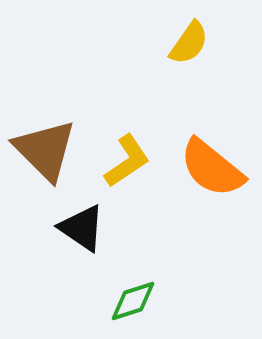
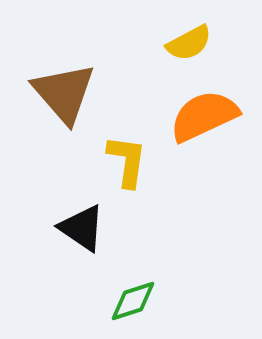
yellow semicircle: rotated 27 degrees clockwise
brown triangle: moved 19 px right, 57 px up; rotated 4 degrees clockwise
yellow L-shape: rotated 48 degrees counterclockwise
orange semicircle: moved 8 px left, 52 px up; rotated 116 degrees clockwise
